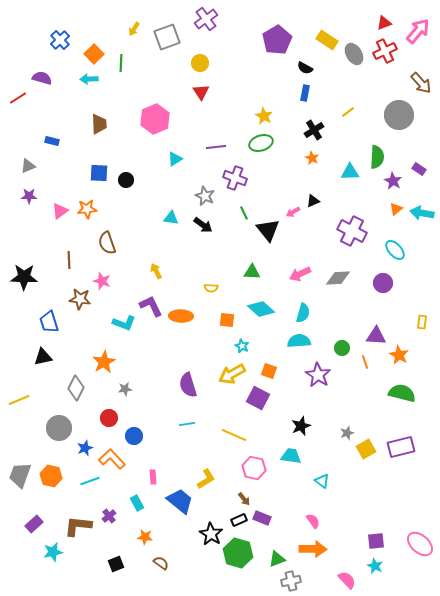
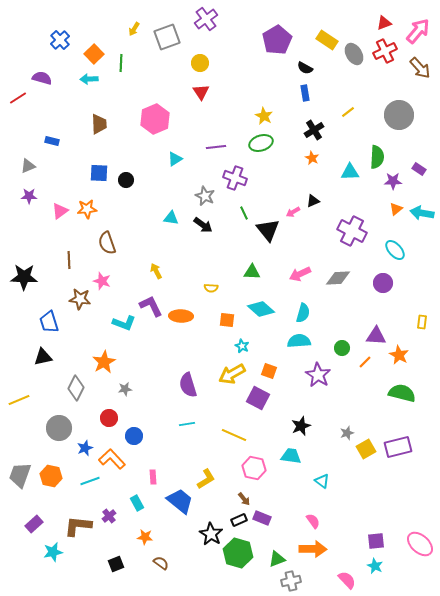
brown arrow at (421, 83): moved 1 px left, 15 px up
blue rectangle at (305, 93): rotated 21 degrees counterclockwise
purple star at (393, 181): rotated 30 degrees counterclockwise
orange line at (365, 362): rotated 64 degrees clockwise
purple rectangle at (401, 447): moved 3 px left
